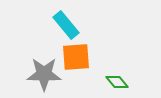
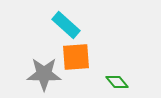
cyan rectangle: rotated 8 degrees counterclockwise
